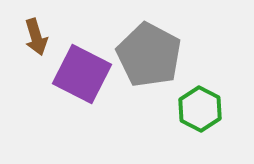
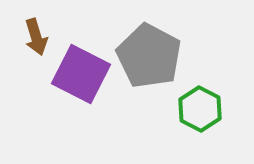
gray pentagon: moved 1 px down
purple square: moved 1 px left
